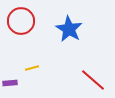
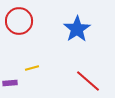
red circle: moved 2 px left
blue star: moved 8 px right; rotated 8 degrees clockwise
red line: moved 5 px left, 1 px down
